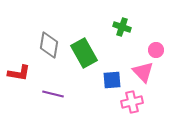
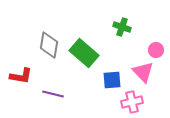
green rectangle: rotated 20 degrees counterclockwise
red L-shape: moved 2 px right, 3 px down
